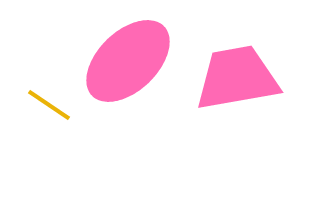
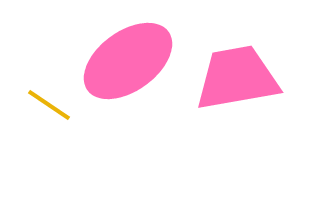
pink ellipse: rotated 8 degrees clockwise
